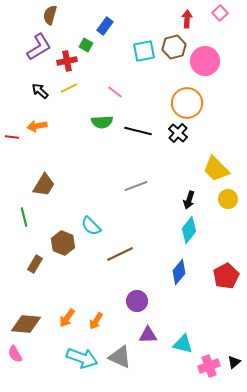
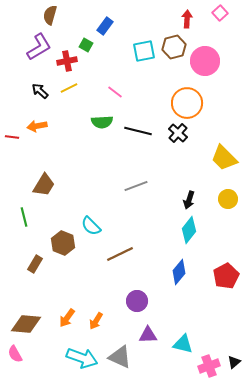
yellow trapezoid at (216, 169): moved 8 px right, 11 px up
